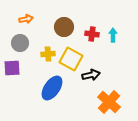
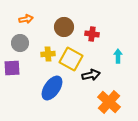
cyan arrow: moved 5 px right, 21 px down
